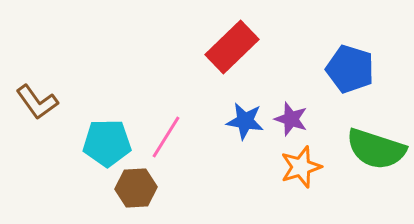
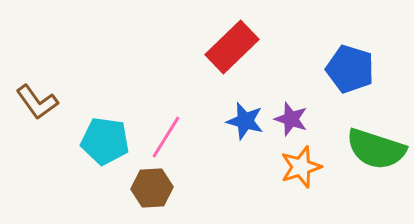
blue star: rotated 6 degrees clockwise
cyan pentagon: moved 2 px left, 2 px up; rotated 9 degrees clockwise
brown hexagon: moved 16 px right
